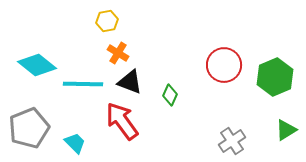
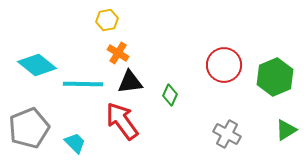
yellow hexagon: moved 1 px up
black triangle: rotated 28 degrees counterclockwise
gray cross: moved 5 px left, 7 px up; rotated 28 degrees counterclockwise
